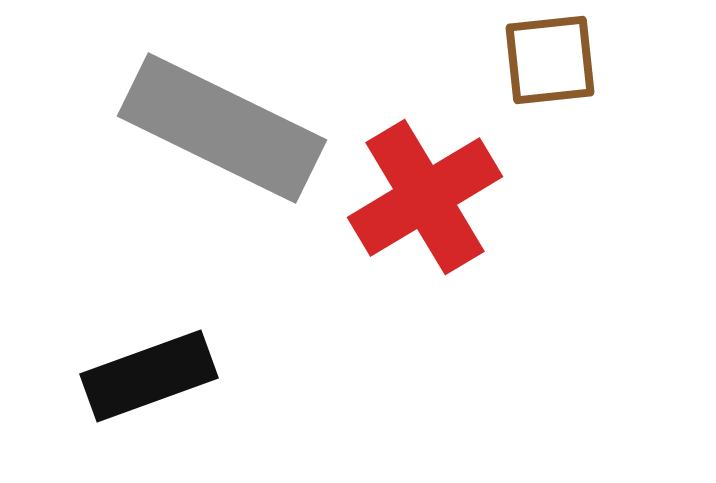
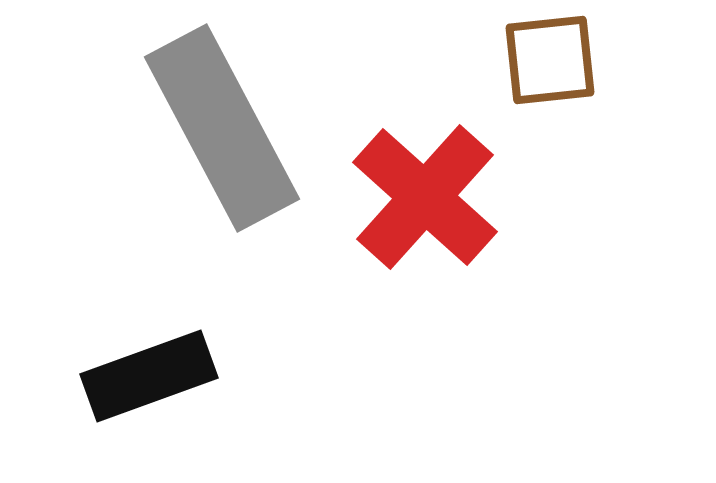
gray rectangle: rotated 36 degrees clockwise
red cross: rotated 17 degrees counterclockwise
